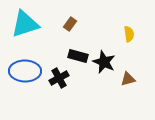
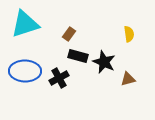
brown rectangle: moved 1 px left, 10 px down
